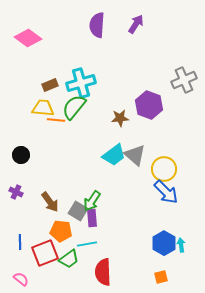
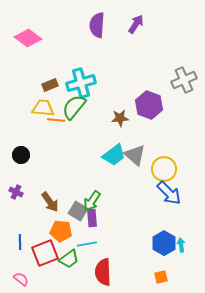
blue arrow: moved 3 px right, 1 px down
